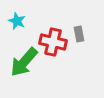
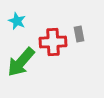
red cross: rotated 16 degrees counterclockwise
green arrow: moved 3 px left
